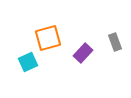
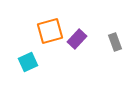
orange square: moved 2 px right, 7 px up
purple rectangle: moved 6 px left, 14 px up
